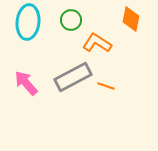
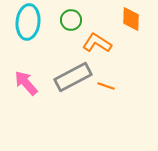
orange diamond: rotated 10 degrees counterclockwise
